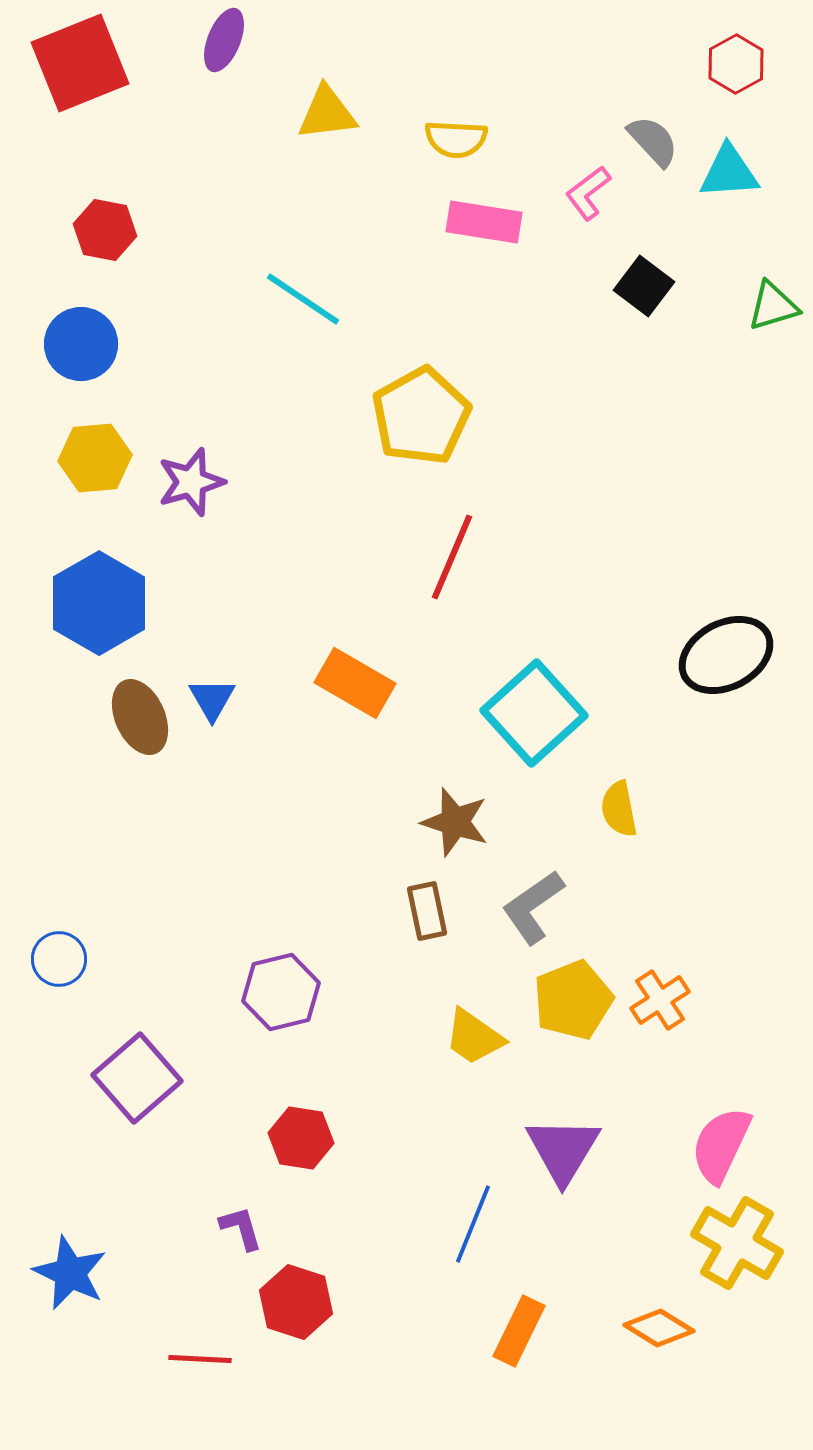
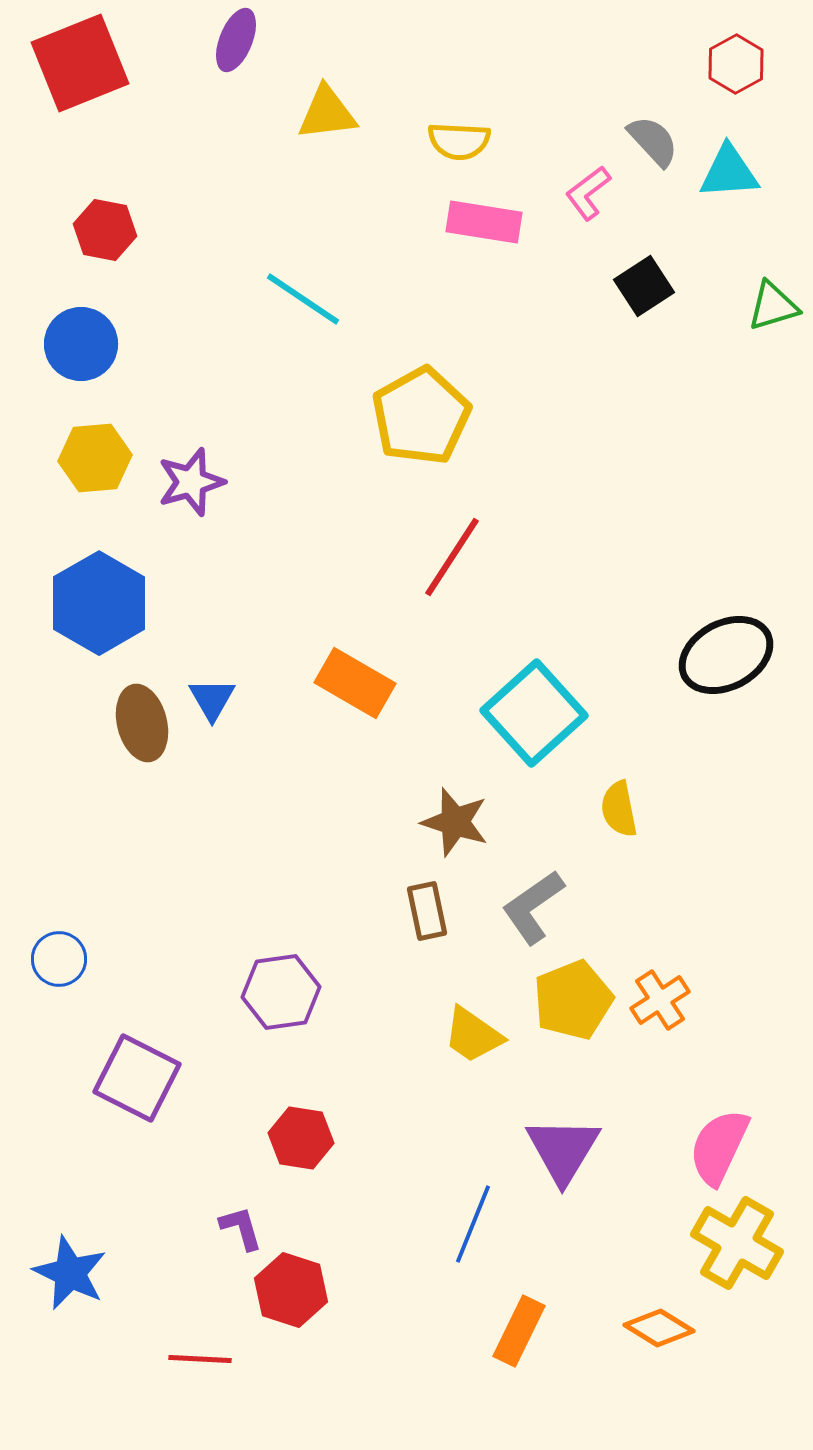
purple ellipse at (224, 40): moved 12 px right
yellow semicircle at (456, 139): moved 3 px right, 2 px down
black square at (644, 286): rotated 20 degrees clockwise
red line at (452, 557): rotated 10 degrees clockwise
brown ellipse at (140, 717): moved 2 px right, 6 px down; rotated 10 degrees clockwise
purple hexagon at (281, 992): rotated 6 degrees clockwise
yellow trapezoid at (474, 1037): moved 1 px left, 2 px up
purple square at (137, 1078): rotated 22 degrees counterclockwise
pink semicircle at (721, 1145): moved 2 px left, 2 px down
red hexagon at (296, 1302): moved 5 px left, 12 px up
